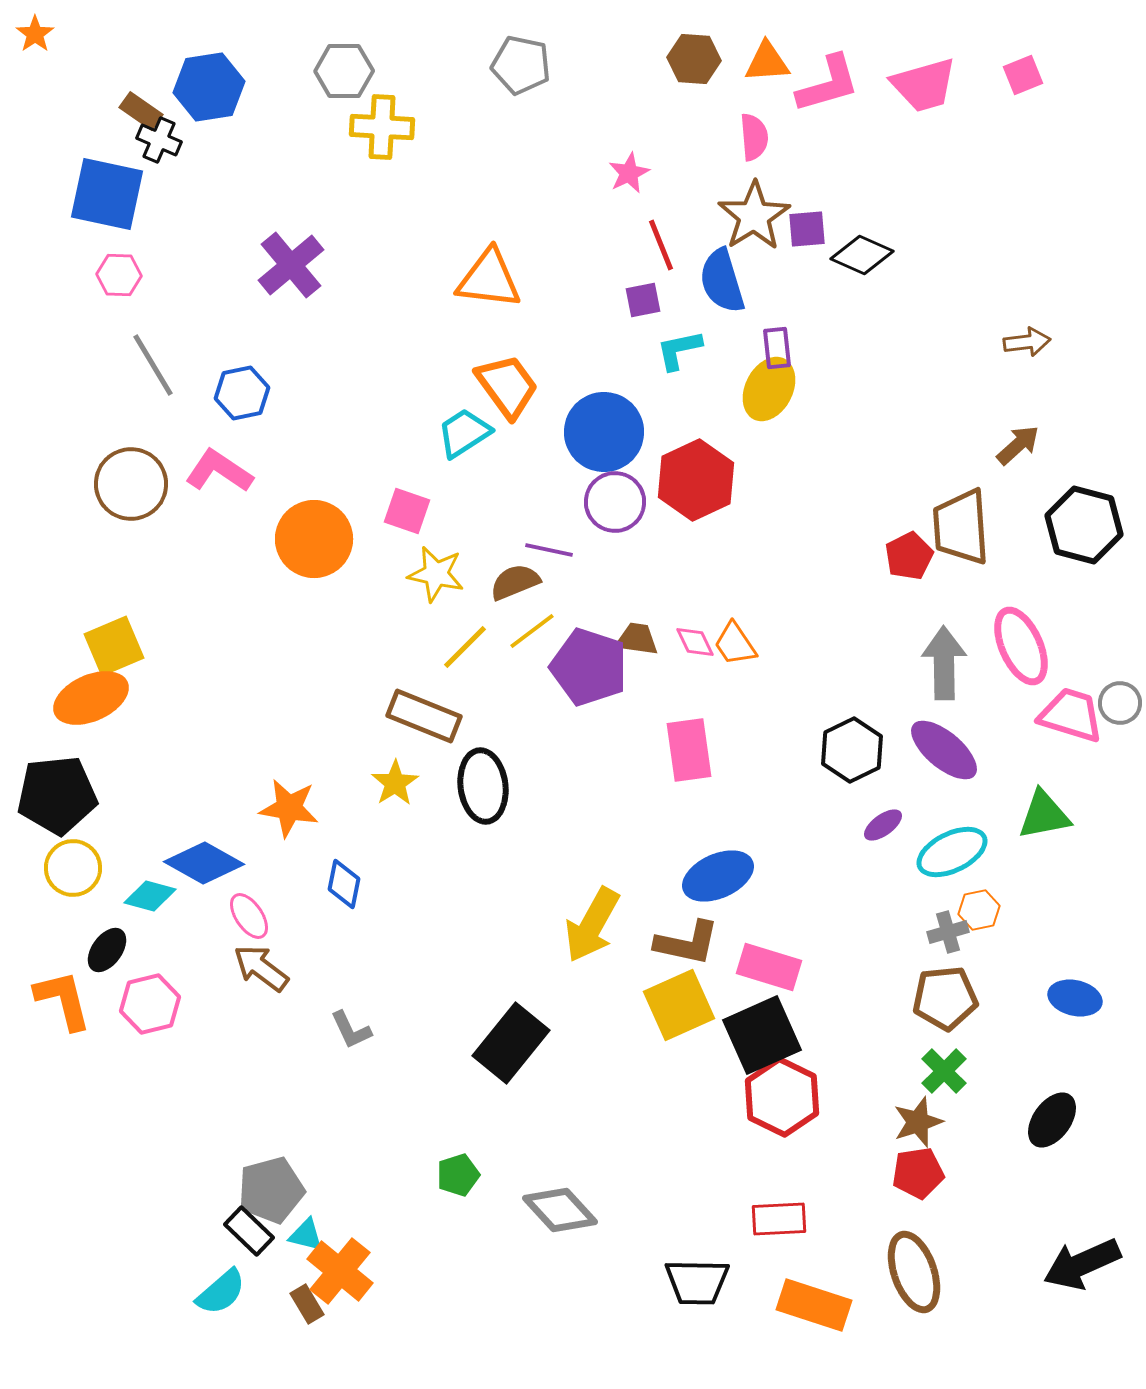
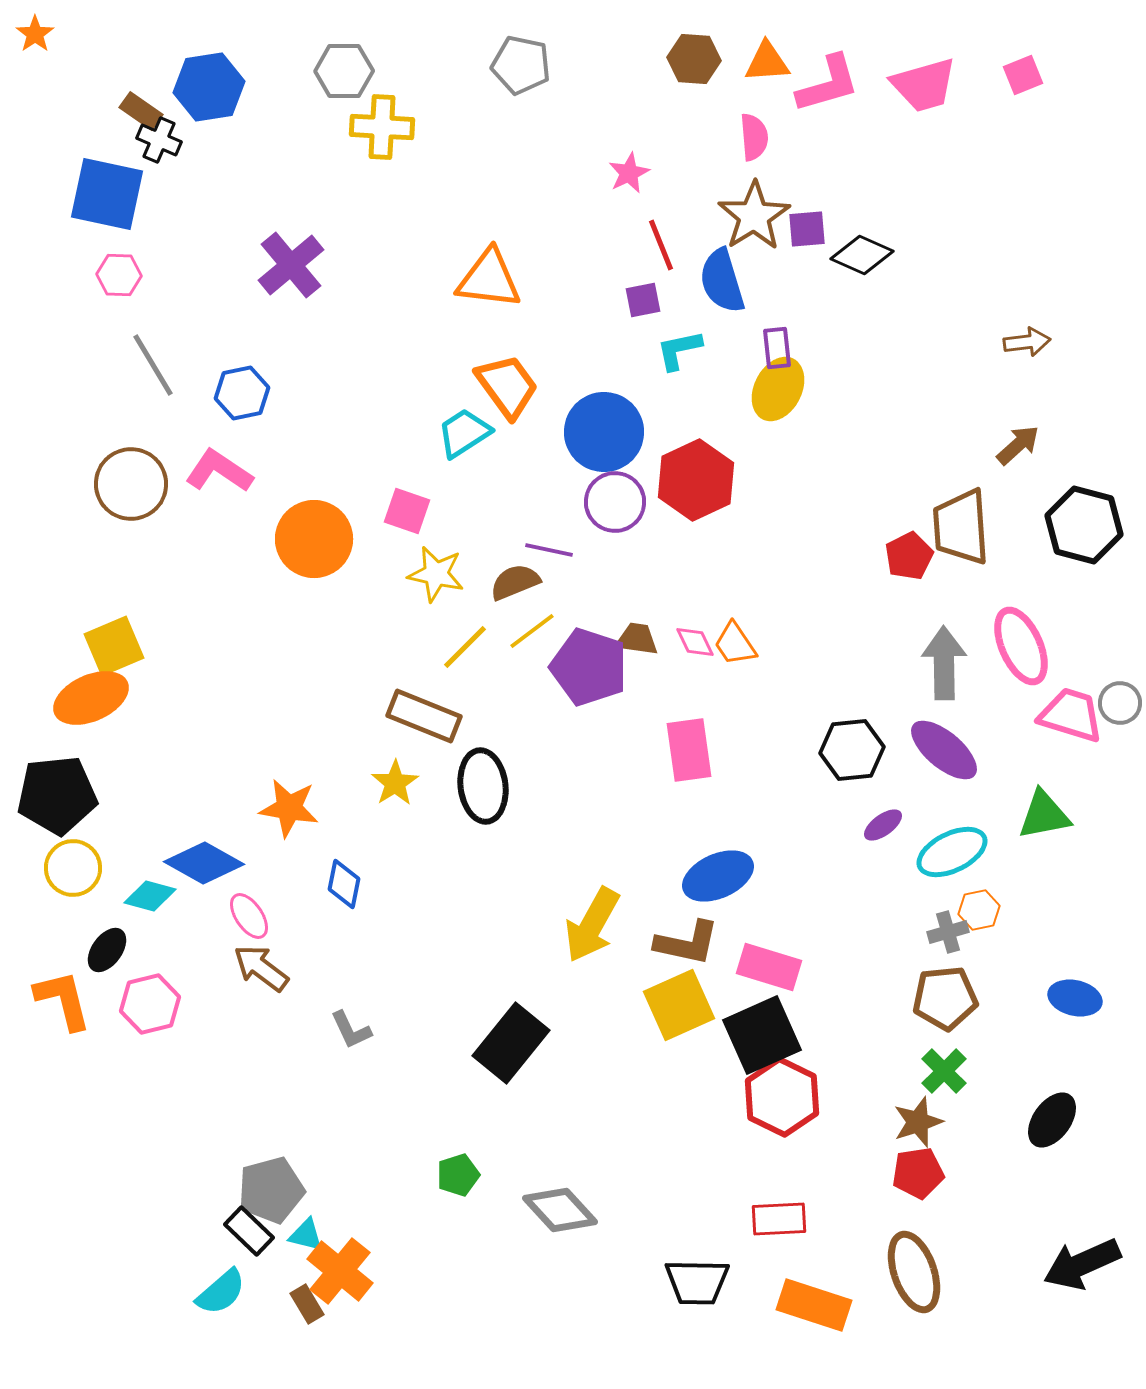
yellow ellipse at (769, 389): moved 9 px right
black hexagon at (852, 750): rotated 20 degrees clockwise
